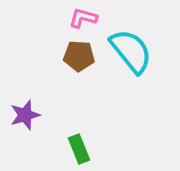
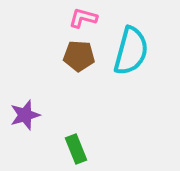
cyan semicircle: rotated 54 degrees clockwise
green rectangle: moved 3 px left
